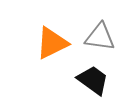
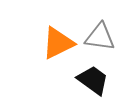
orange triangle: moved 6 px right
